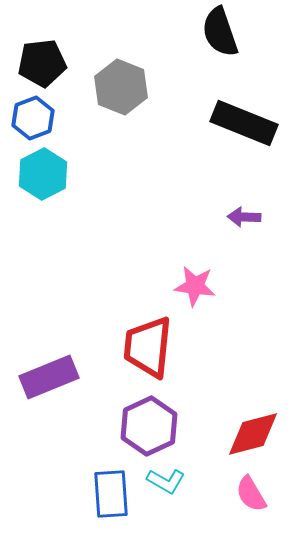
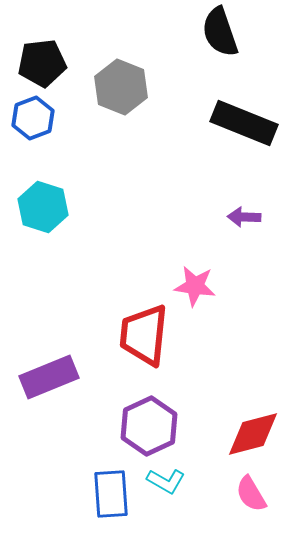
cyan hexagon: moved 33 px down; rotated 15 degrees counterclockwise
red trapezoid: moved 4 px left, 12 px up
